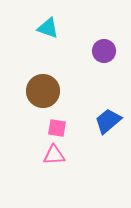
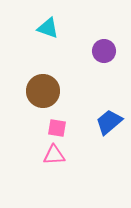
blue trapezoid: moved 1 px right, 1 px down
